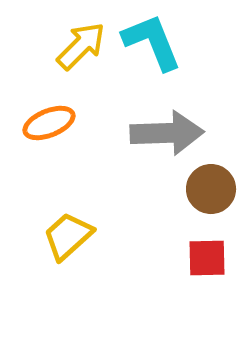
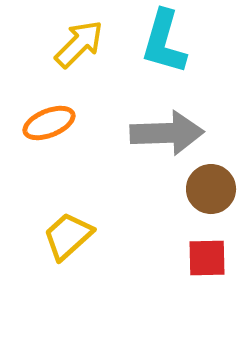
cyan L-shape: moved 12 px right; rotated 142 degrees counterclockwise
yellow arrow: moved 2 px left, 2 px up
